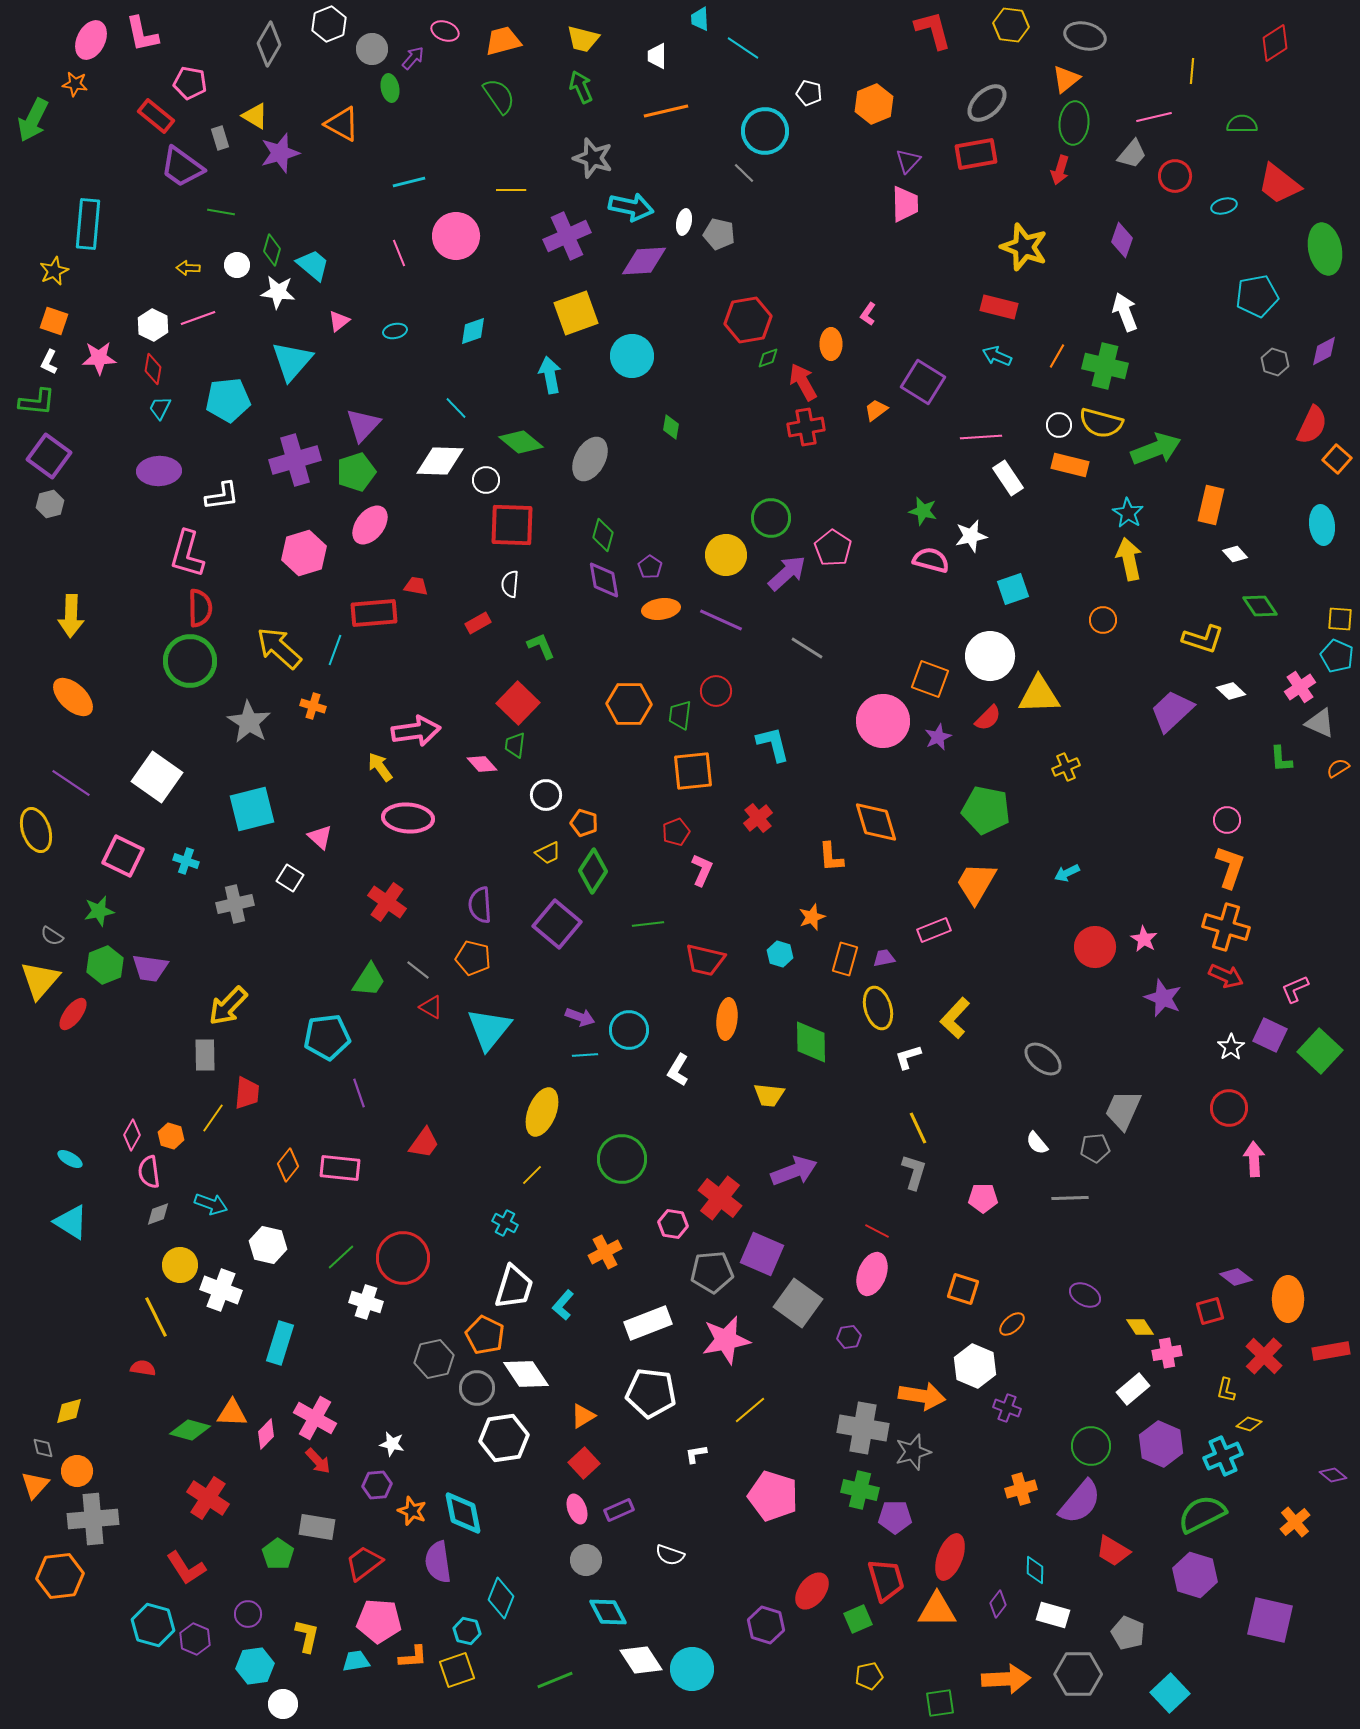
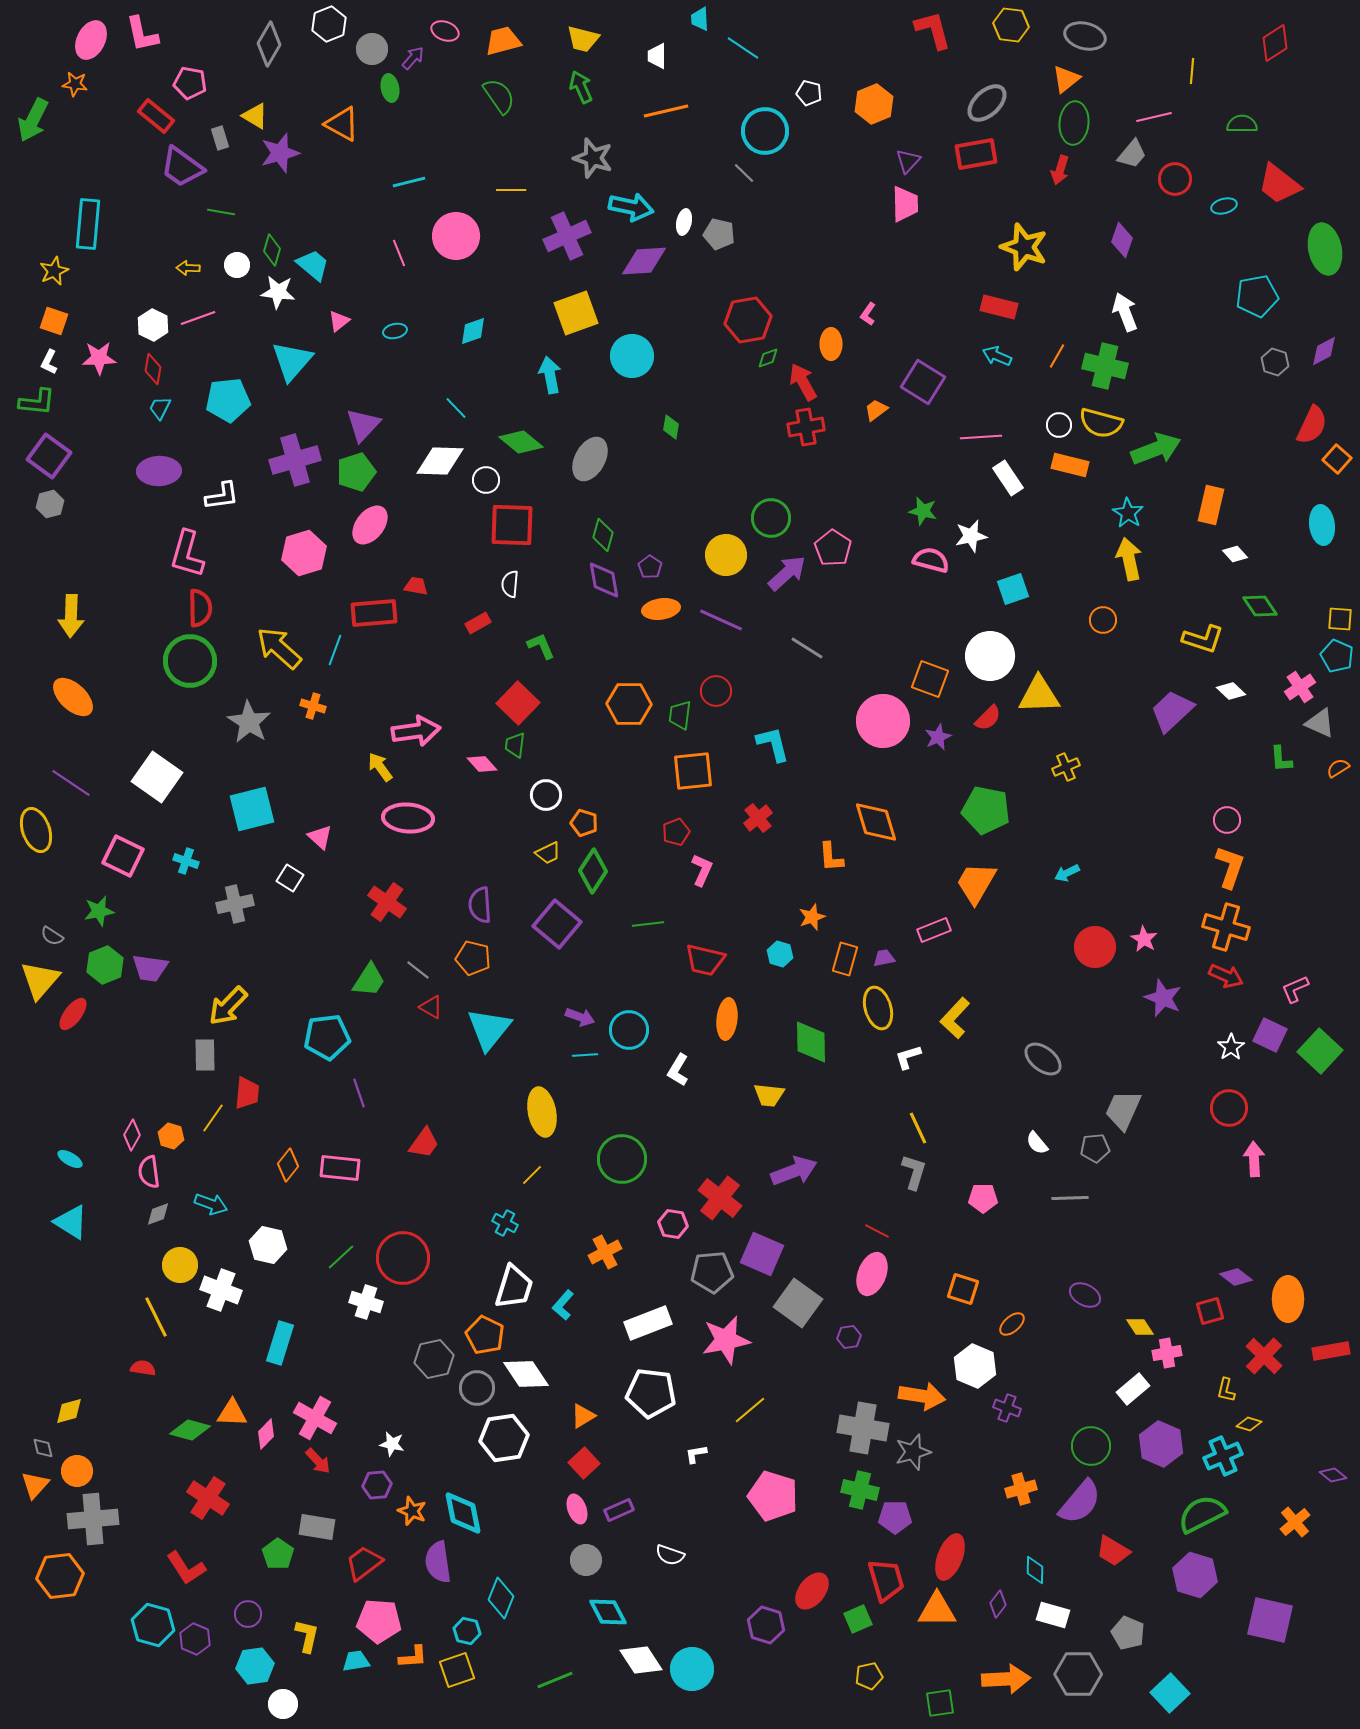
red circle at (1175, 176): moved 3 px down
yellow ellipse at (542, 1112): rotated 33 degrees counterclockwise
